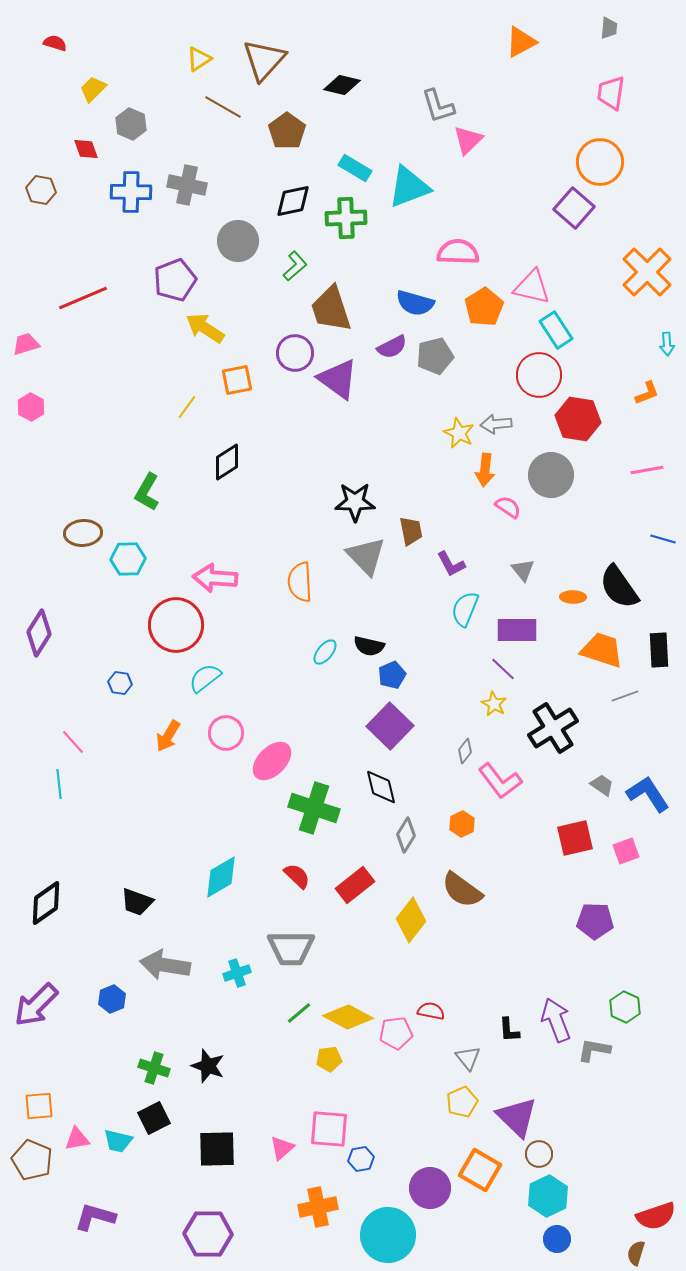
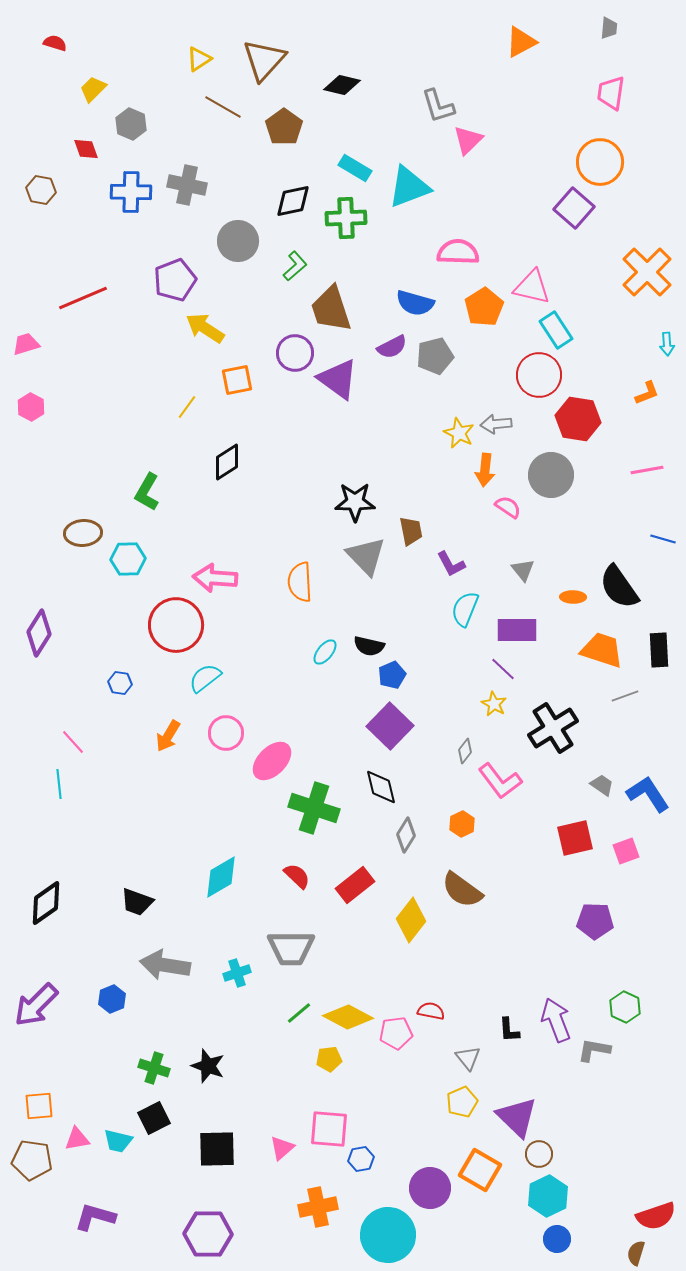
brown pentagon at (287, 131): moved 3 px left, 4 px up
brown pentagon at (32, 1160): rotated 15 degrees counterclockwise
